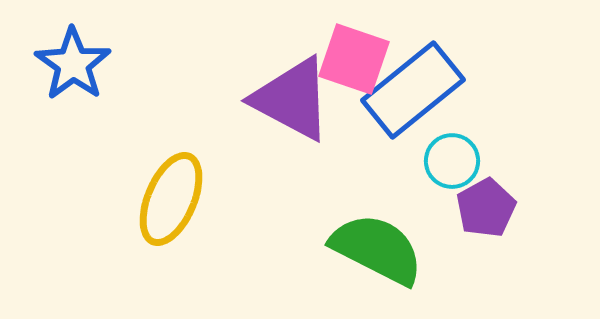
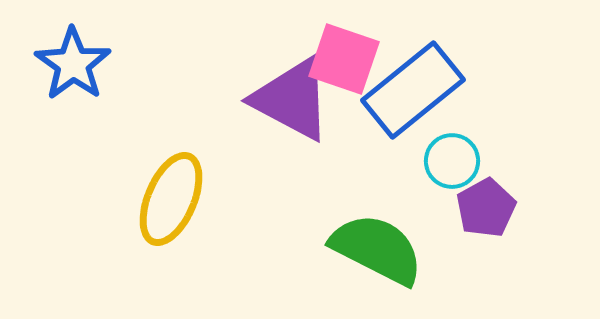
pink square: moved 10 px left
